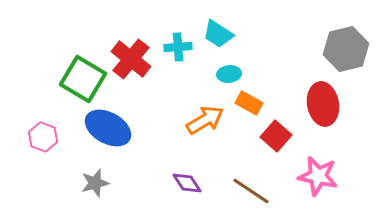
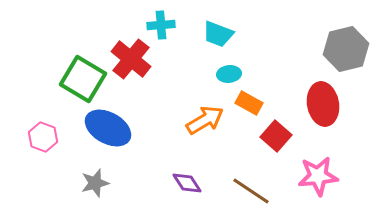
cyan trapezoid: rotated 12 degrees counterclockwise
cyan cross: moved 17 px left, 22 px up
pink star: rotated 18 degrees counterclockwise
